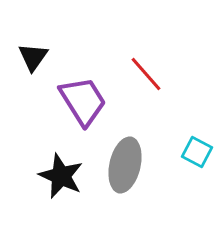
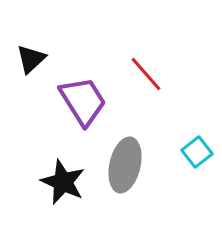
black triangle: moved 2 px left, 2 px down; rotated 12 degrees clockwise
cyan square: rotated 24 degrees clockwise
black star: moved 2 px right, 6 px down
